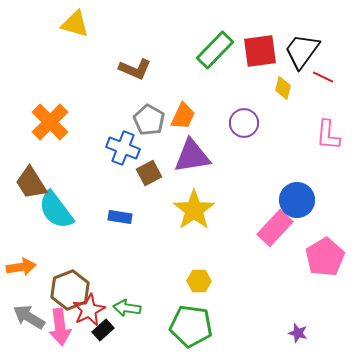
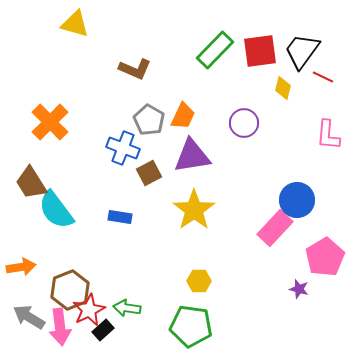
purple star: moved 1 px right, 44 px up
